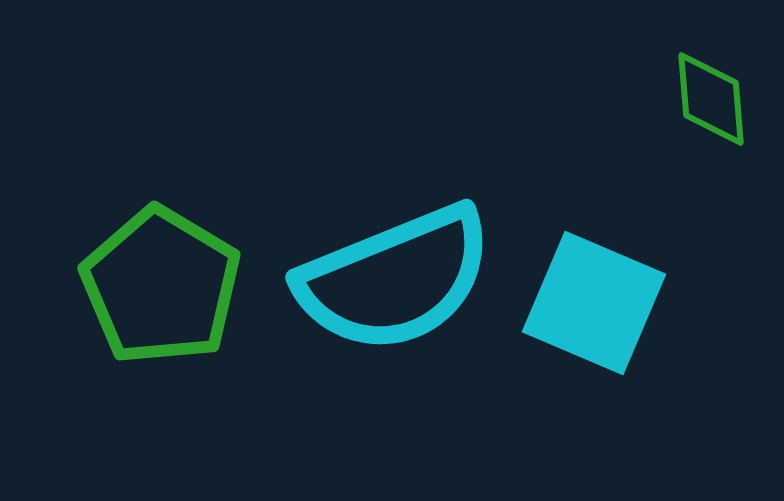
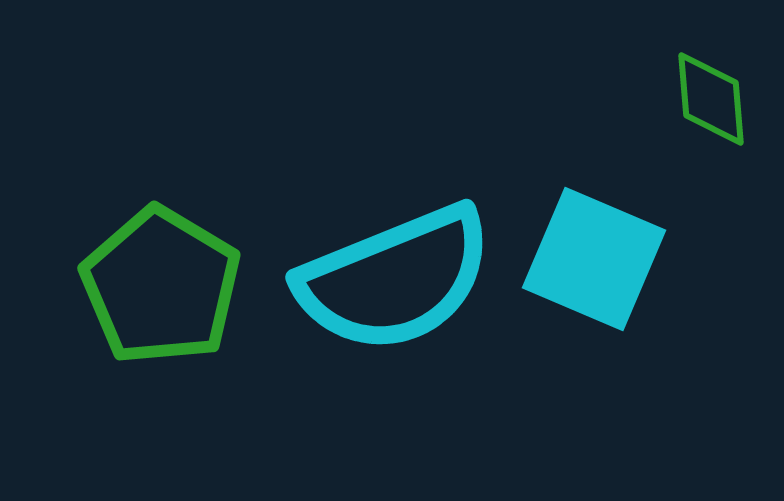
cyan square: moved 44 px up
